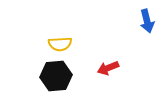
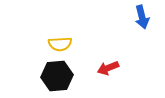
blue arrow: moved 5 px left, 4 px up
black hexagon: moved 1 px right
